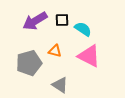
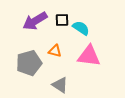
cyan semicircle: moved 2 px left, 1 px up
pink triangle: rotated 20 degrees counterclockwise
